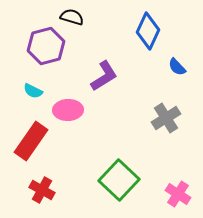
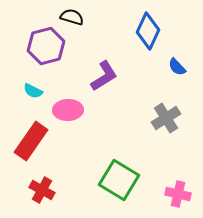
green square: rotated 12 degrees counterclockwise
pink cross: rotated 20 degrees counterclockwise
